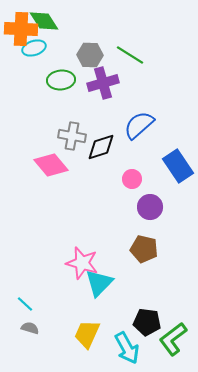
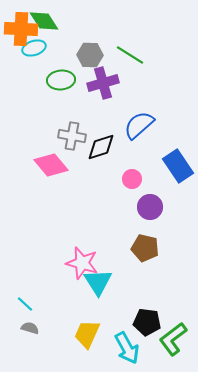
brown pentagon: moved 1 px right, 1 px up
cyan triangle: moved 1 px left, 1 px up; rotated 16 degrees counterclockwise
